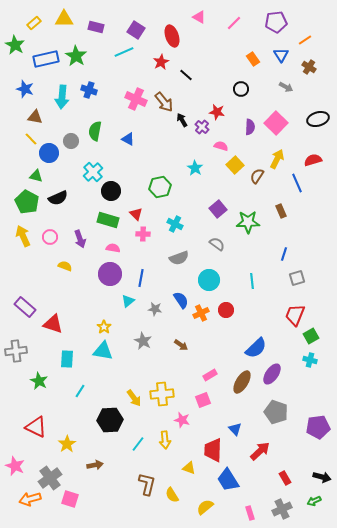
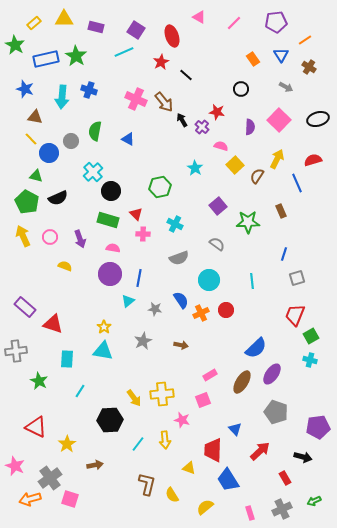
pink square at (276, 123): moved 3 px right, 3 px up
purple square at (218, 209): moved 3 px up
blue line at (141, 278): moved 2 px left
gray star at (143, 341): rotated 18 degrees clockwise
brown arrow at (181, 345): rotated 24 degrees counterclockwise
black arrow at (322, 477): moved 19 px left, 20 px up
